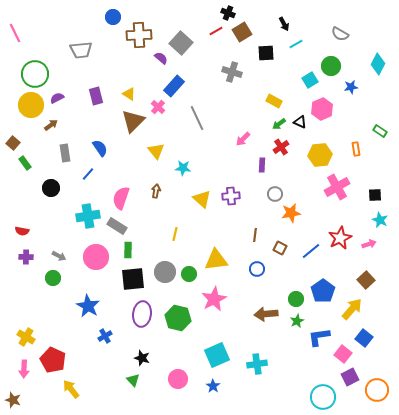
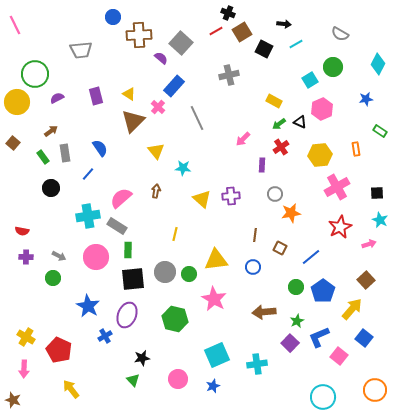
black arrow at (284, 24): rotated 56 degrees counterclockwise
pink line at (15, 33): moved 8 px up
black square at (266, 53): moved 2 px left, 4 px up; rotated 30 degrees clockwise
green circle at (331, 66): moved 2 px right, 1 px down
gray cross at (232, 72): moved 3 px left, 3 px down; rotated 30 degrees counterclockwise
blue star at (351, 87): moved 15 px right, 12 px down
yellow circle at (31, 105): moved 14 px left, 3 px up
brown arrow at (51, 125): moved 6 px down
green rectangle at (25, 163): moved 18 px right, 6 px up
black square at (375, 195): moved 2 px right, 2 px up
pink semicircle at (121, 198): rotated 30 degrees clockwise
red star at (340, 238): moved 11 px up
blue line at (311, 251): moved 6 px down
blue circle at (257, 269): moved 4 px left, 2 px up
pink star at (214, 299): rotated 15 degrees counterclockwise
green circle at (296, 299): moved 12 px up
purple ellipse at (142, 314): moved 15 px left, 1 px down; rotated 15 degrees clockwise
brown arrow at (266, 314): moved 2 px left, 2 px up
green hexagon at (178, 318): moved 3 px left, 1 px down
blue L-shape at (319, 337): rotated 15 degrees counterclockwise
pink square at (343, 354): moved 4 px left, 2 px down
black star at (142, 358): rotated 28 degrees counterclockwise
red pentagon at (53, 360): moved 6 px right, 10 px up
purple square at (350, 377): moved 60 px left, 34 px up; rotated 18 degrees counterclockwise
blue star at (213, 386): rotated 16 degrees clockwise
orange circle at (377, 390): moved 2 px left
